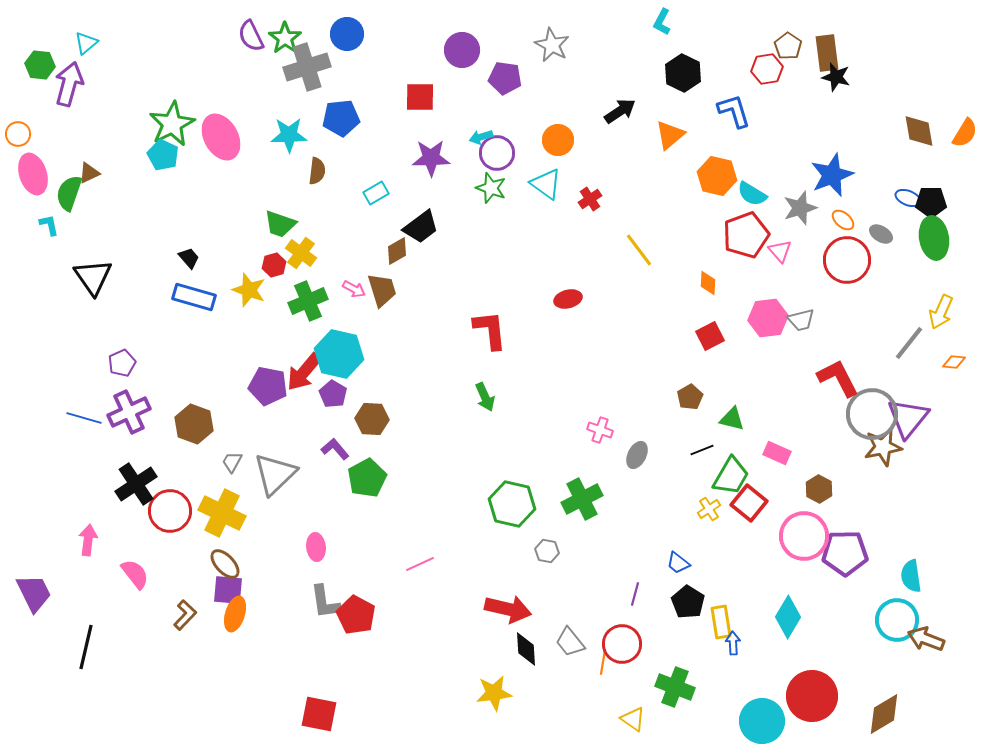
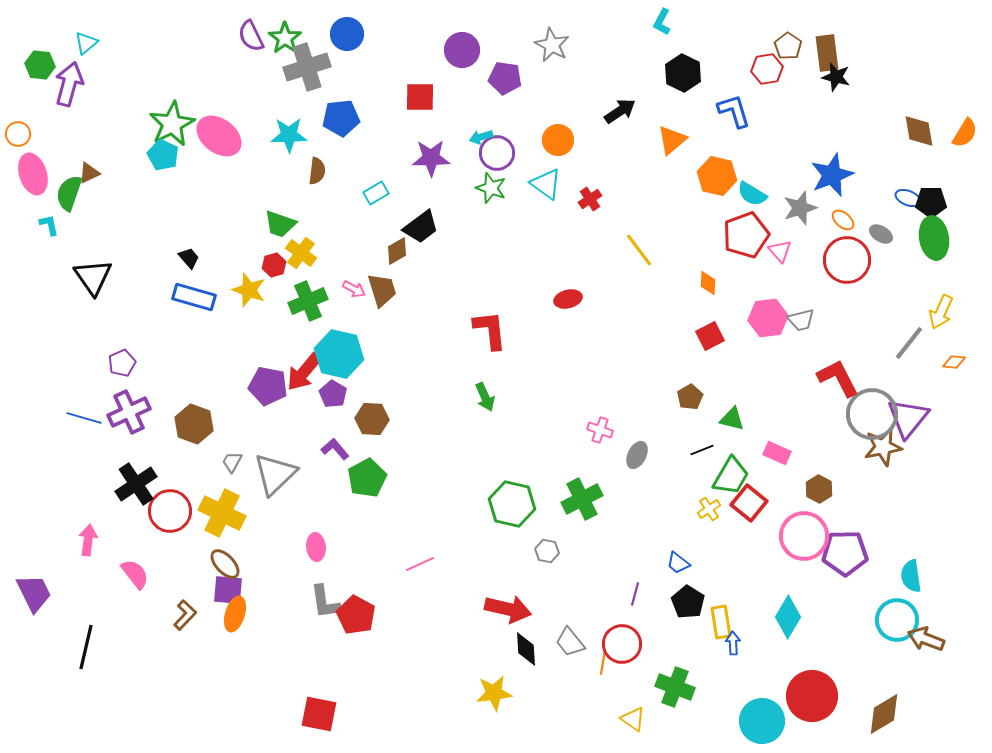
orange triangle at (670, 135): moved 2 px right, 5 px down
pink ellipse at (221, 137): moved 2 px left, 1 px up; rotated 24 degrees counterclockwise
